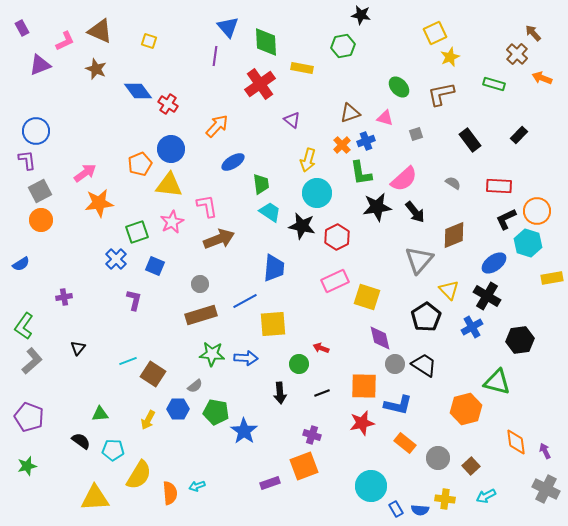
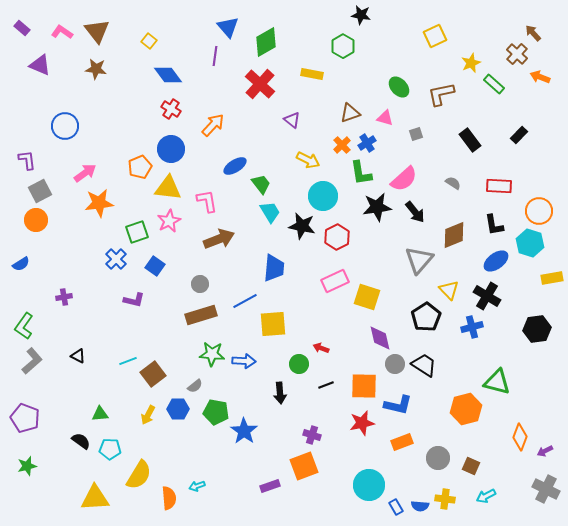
purple rectangle at (22, 28): rotated 21 degrees counterclockwise
brown triangle at (100, 31): moved 3 px left; rotated 28 degrees clockwise
yellow square at (435, 33): moved 3 px down
pink L-shape at (65, 41): moved 3 px left, 9 px up; rotated 120 degrees counterclockwise
yellow square at (149, 41): rotated 21 degrees clockwise
green diamond at (266, 42): rotated 64 degrees clockwise
green hexagon at (343, 46): rotated 20 degrees counterclockwise
yellow star at (450, 57): moved 21 px right, 6 px down
purple triangle at (40, 65): rotated 45 degrees clockwise
yellow rectangle at (302, 68): moved 10 px right, 6 px down
brown star at (96, 69): rotated 15 degrees counterclockwise
orange arrow at (542, 78): moved 2 px left, 1 px up
red cross at (260, 84): rotated 12 degrees counterclockwise
green rectangle at (494, 84): rotated 25 degrees clockwise
blue diamond at (138, 91): moved 30 px right, 16 px up
red cross at (168, 104): moved 3 px right, 5 px down
orange arrow at (217, 126): moved 4 px left, 1 px up
blue circle at (36, 131): moved 29 px right, 5 px up
blue cross at (366, 141): moved 1 px right, 2 px down; rotated 12 degrees counterclockwise
yellow arrow at (308, 160): rotated 80 degrees counterclockwise
blue ellipse at (233, 162): moved 2 px right, 4 px down
orange pentagon at (140, 164): moved 3 px down
green trapezoid at (261, 184): rotated 30 degrees counterclockwise
yellow triangle at (169, 185): moved 1 px left, 3 px down
cyan circle at (317, 193): moved 6 px right, 3 px down
pink L-shape at (207, 206): moved 5 px up
orange circle at (537, 211): moved 2 px right
cyan trapezoid at (270, 212): rotated 25 degrees clockwise
black L-shape at (506, 219): moved 12 px left, 6 px down; rotated 75 degrees counterclockwise
orange circle at (41, 220): moved 5 px left
pink star at (172, 222): moved 3 px left, 1 px up
cyan hexagon at (528, 243): moved 2 px right
blue ellipse at (494, 263): moved 2 px right, 2 px up
blue square at (155, 266): rotated 12 degrees clockwise
purple L-shape at (134, 300): rotated 90 degrees clockwise
blue cross at (472, 327): rotated 15 degrees clockwise
black hexagon at (520, 340): moved 17 px right, 11 px up
black triangle at (78, 348): moved 8 px down; rotated 42 degrees counterclockwise
blue arrow at (246, 358): moved 2 px left, 3 px down
brown square at (153, 374): rotated 20 degrees clockwise
black line at (322, 393): moved 4 px right, 8 px up
purple pentagon at (29, 417): moved 4 px left, 1 px down
yellow arrow at (148, 420): moved 5 px up
orange diamond at (516, 442): moved 4 px right, 5 px up; rotated 28 degrees clockwise
orange rectangle at (405, 443): moved 3 px left, 1 px up; rotated 60 degrees counterclockwise
cyan pentagon at (113, 450): moved 3 px left, 1 px up
purple arrow at (545, 451): rotated 91 degrees counterclockwise
brown square at (471, 466): rotated 24 degrees counterclockwise
purple rectangle at (270, 483): moved 3 px down
cyan circle at (371, 486): moved 2 px left, 1 px up
orange semicircle at (170, 493): moved 1 px left, 5 px down
blue rectangle at (396, 509): moved 2 px up
blue semicircle at (420, 510): moved 4 px up
